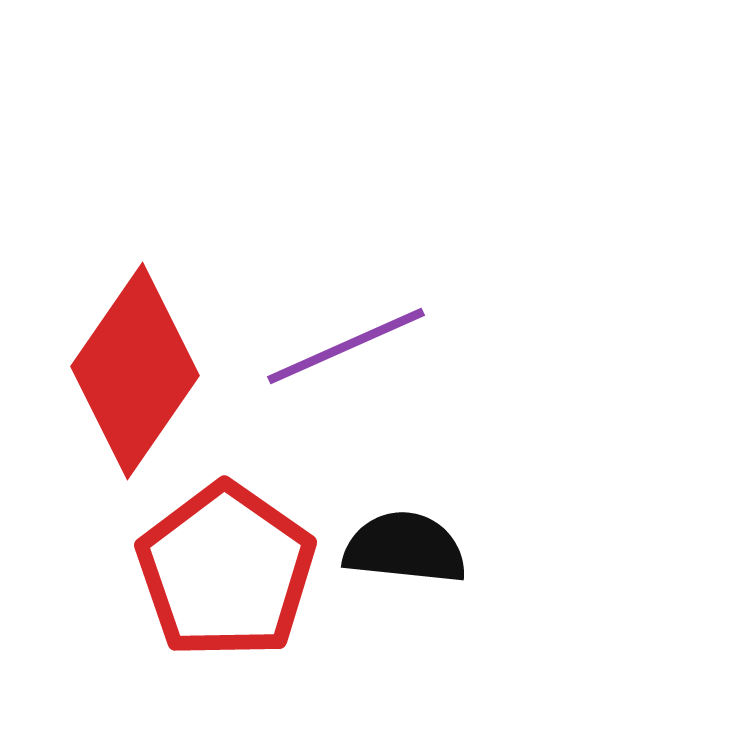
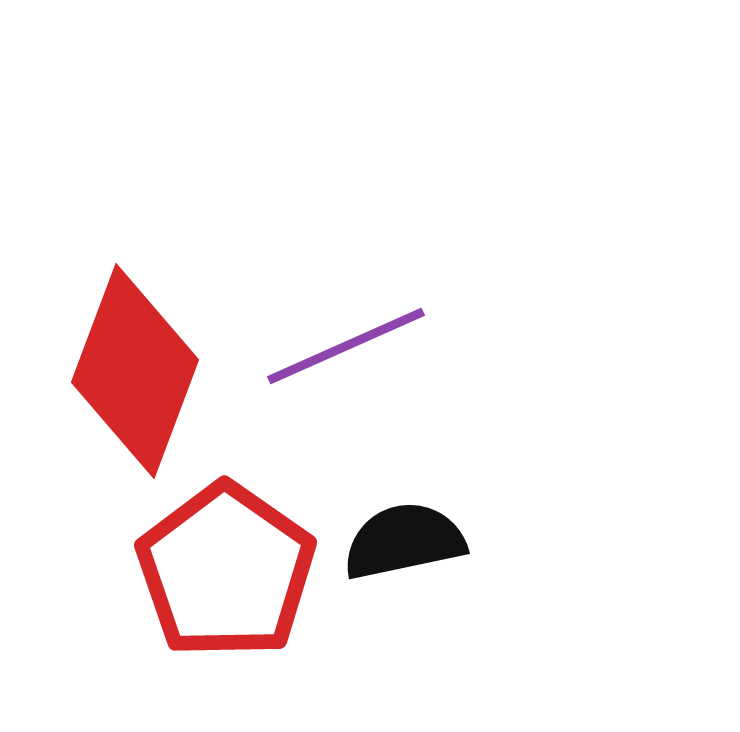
red diamond: rotated 14 degrees counterclockwise
black semicircle: moved 1 px left, 7 px up; rotated 18 degrees counterclockwise
